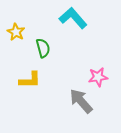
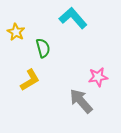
yellow L-shape: rotated 30 degrees counterclockwise
